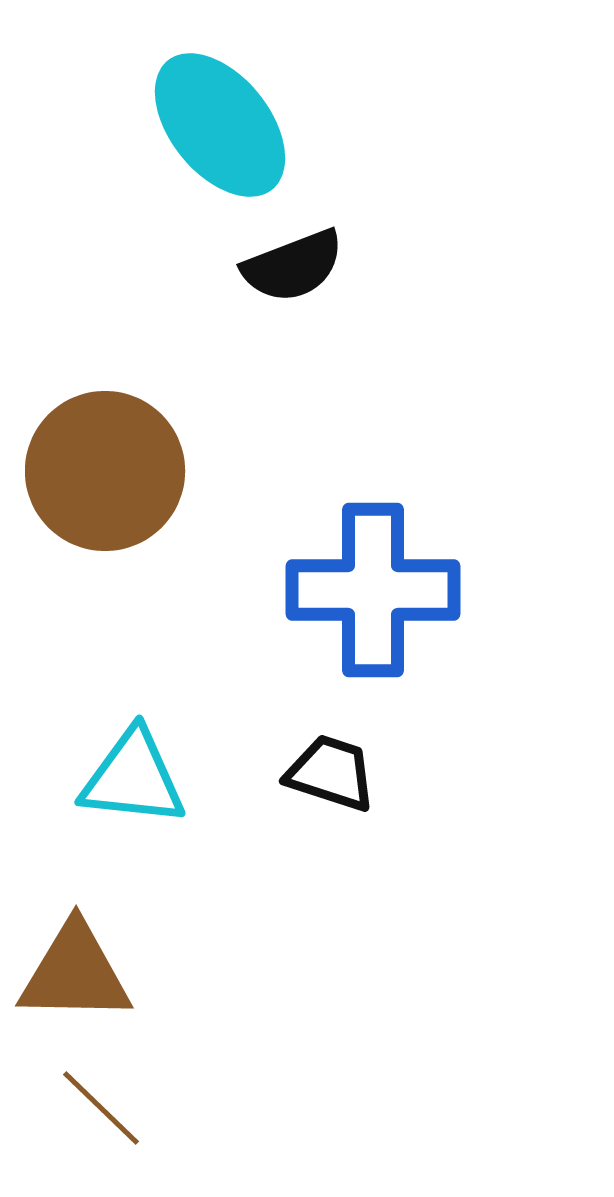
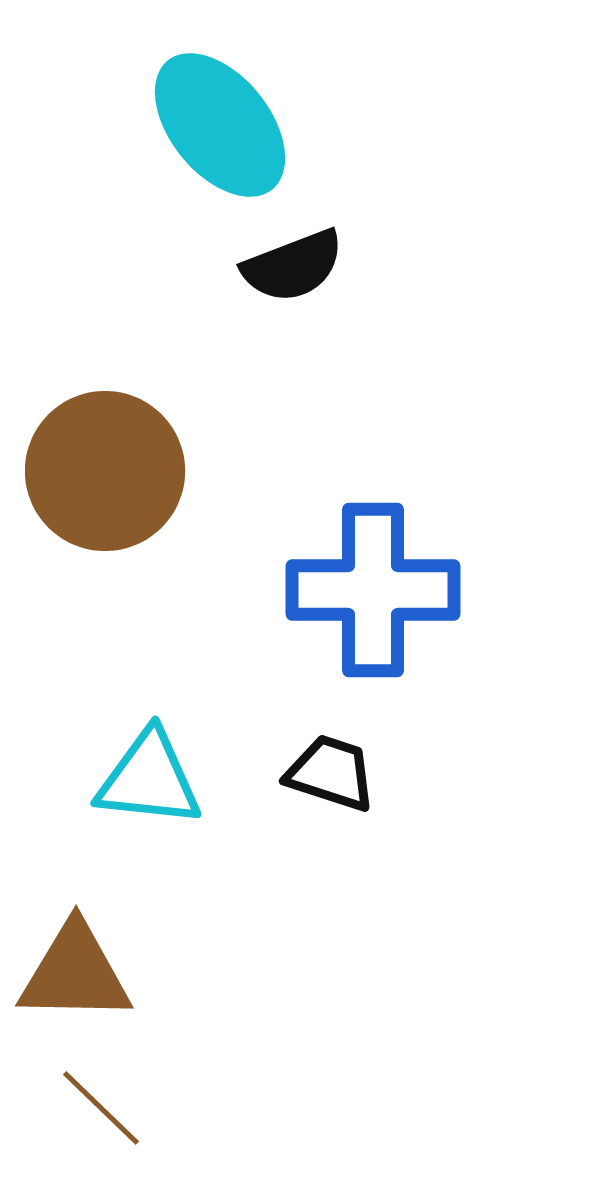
cyan triangle: moved 16 px right, 1 px down
